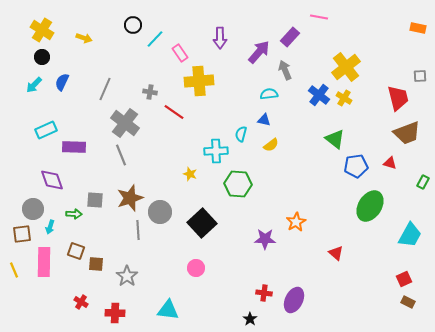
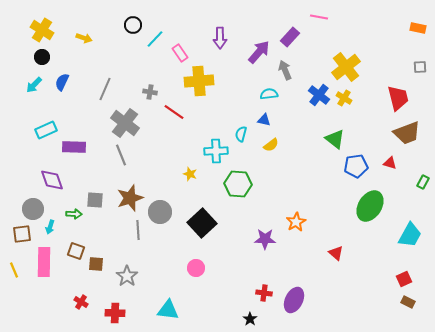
gray square at (420, 76): moved 9 px up
